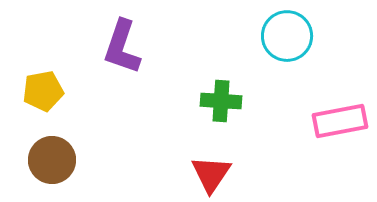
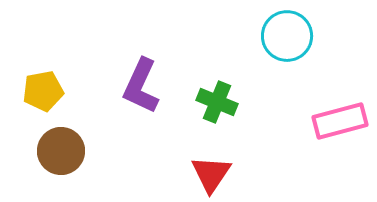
purple L-shape: moved 19 px right, 39 px down; rotated 6 degrees clockwise
green cross: moved 4 px left, 1 px down; rotated 18 degrees clockwise
pink rectangle: rotated 4 degrees counterclockwise
brown circle: moved 9 px right, 9 px up
